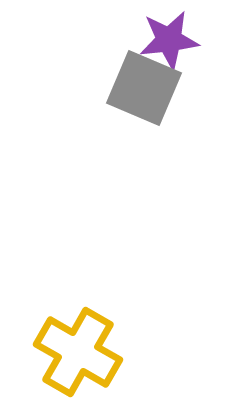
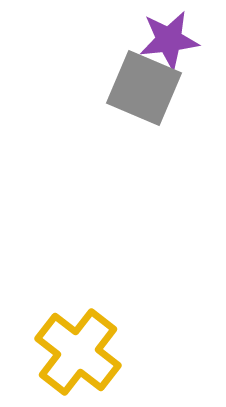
yellow cross: rotated 8 degrees clockwise
